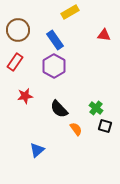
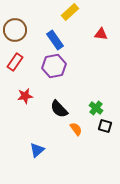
yellow rectangle: rotated 12 degrees counterclockwise
brown circle: moved 3 px left
red triangle: moved 3 px left, 1 px up
purple hexagon: rotated 20 degrees clockwise
